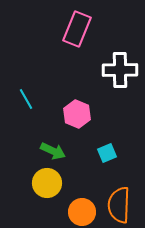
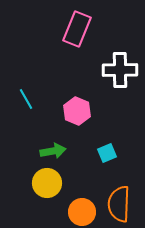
pink hexagon: moved 3 px up
green arrow: rotated 35 degrees counterclockwise
orange semicircle: moved 1 px up
